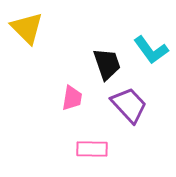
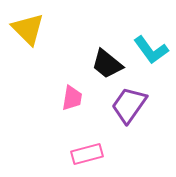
yellow triangle: moved 1 px right, 1 px down
black trapezoid: rotated 148 degrees clockwise
purple trapezoid: rotated 102 degrees counterclockwise
pink rectangle: moved 5 px left, 5 px down; rotated 16 degrees counterclockwise
